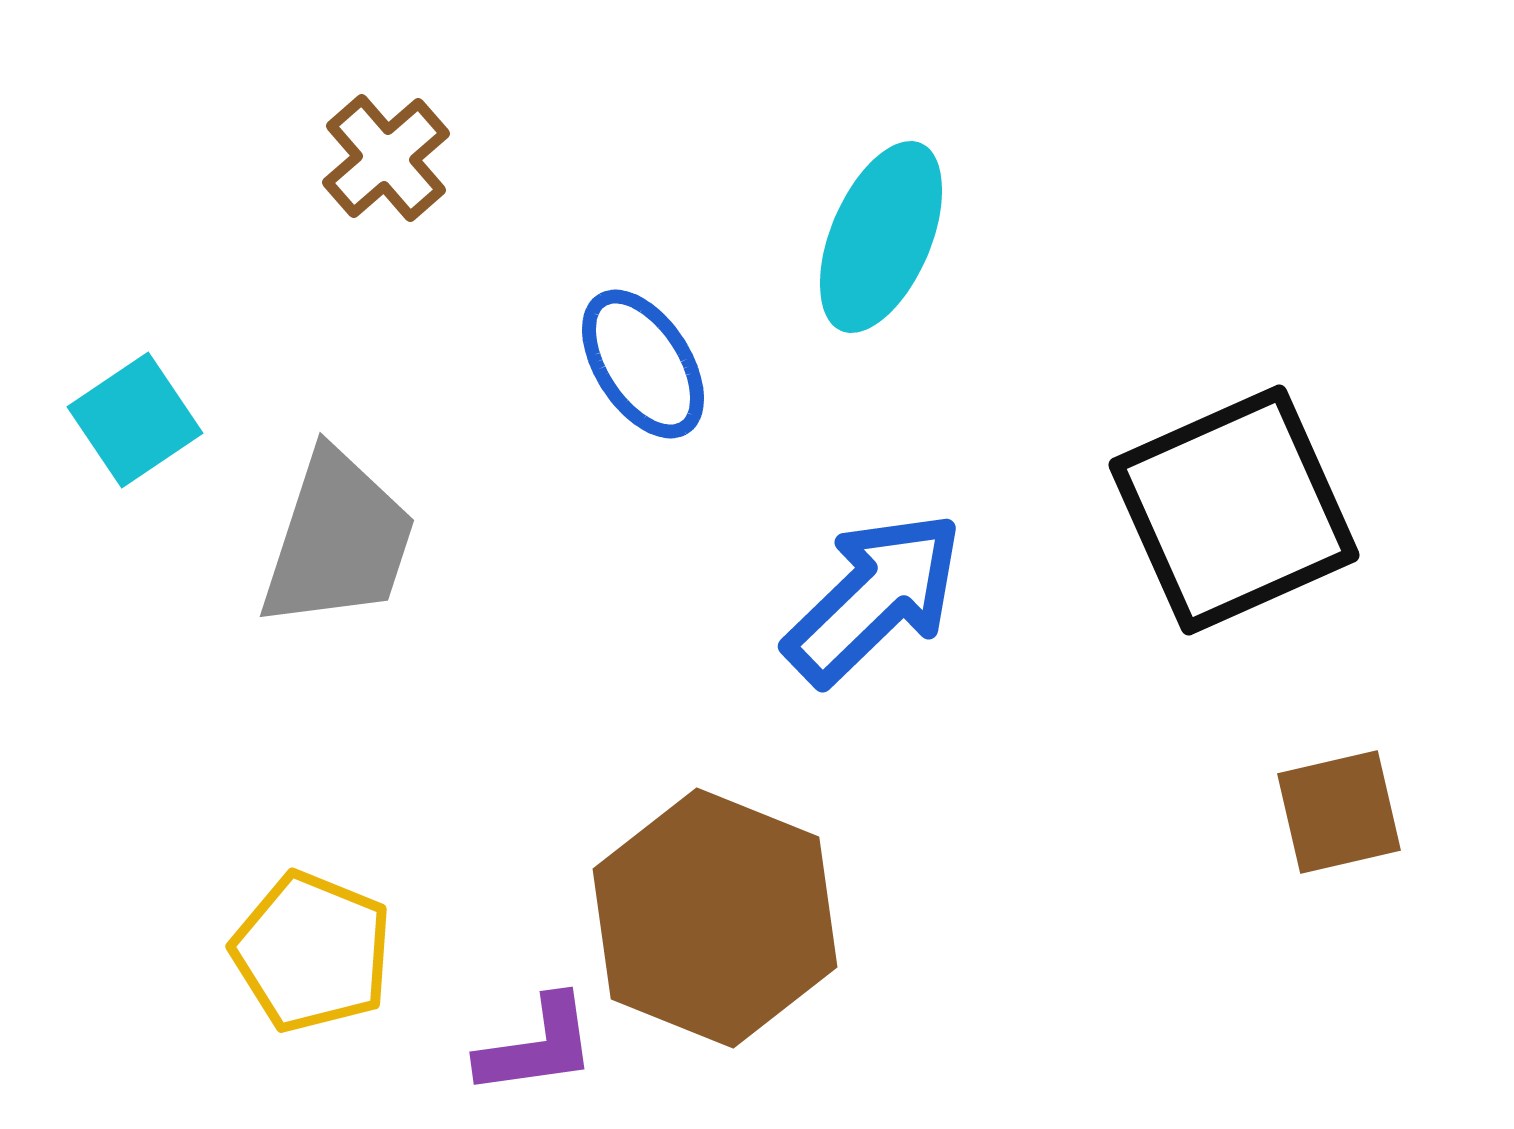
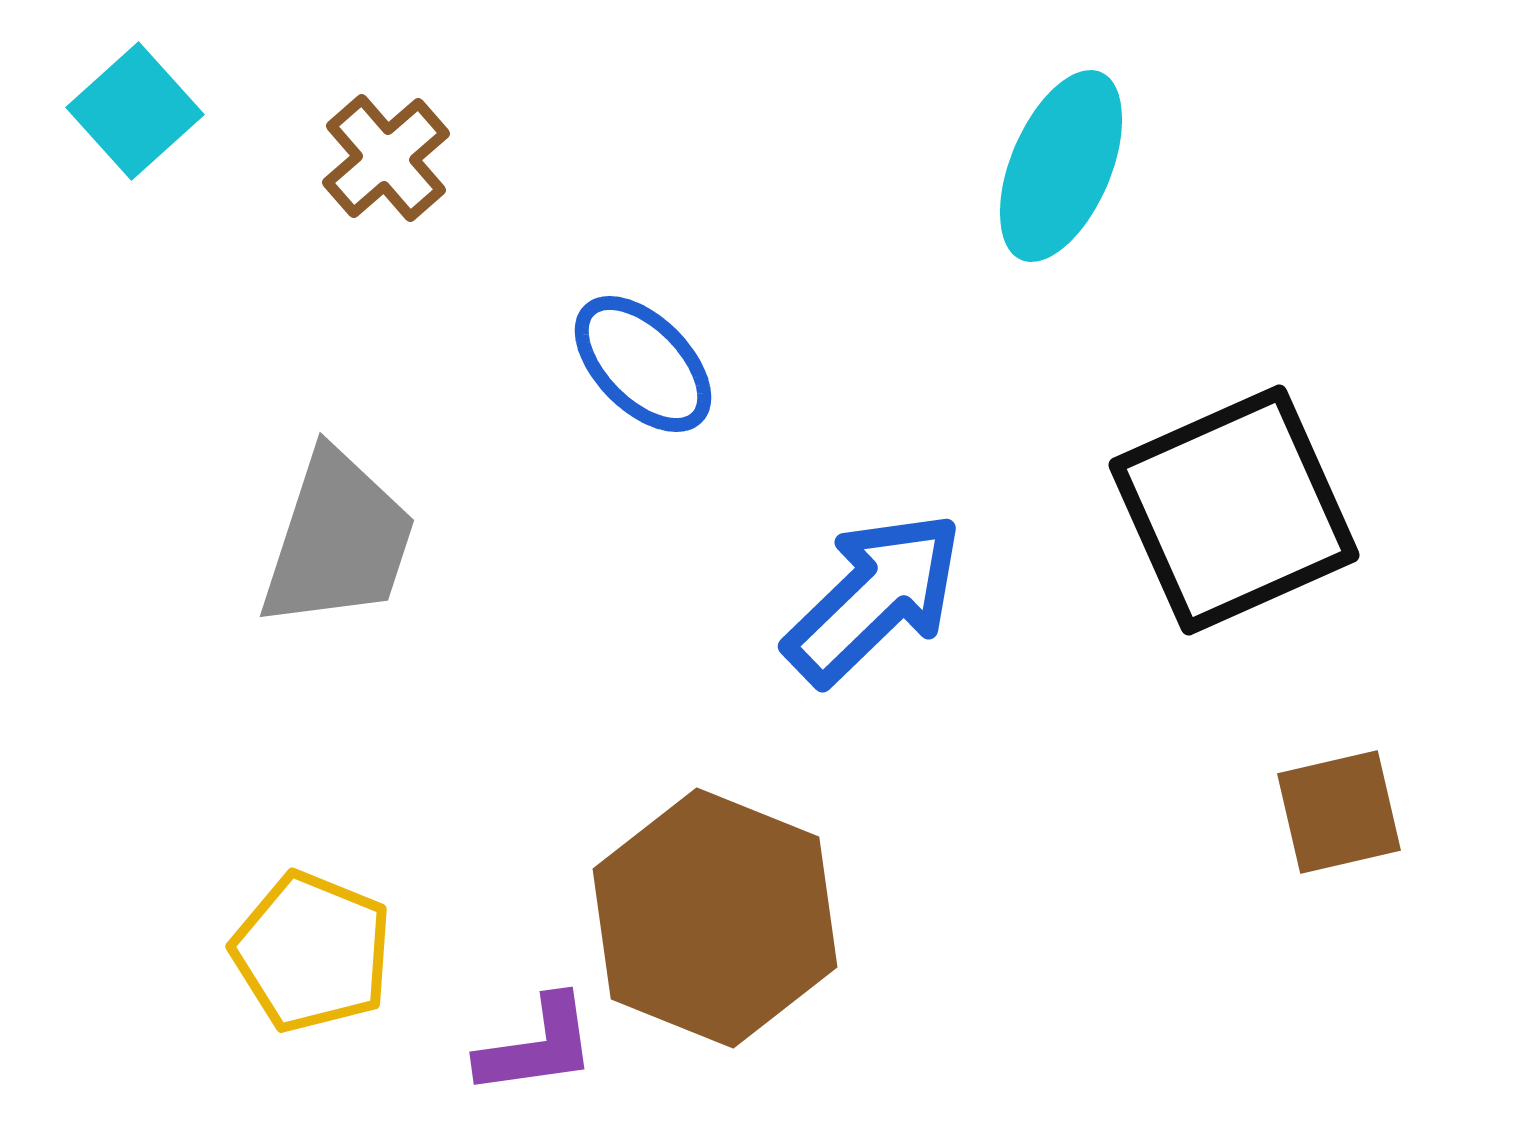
cyan ellipse: moved 180 px right, 71 px up
blue ellipse: rotated 12 degrees counterclockwise
cyan square: moved 309 px up; rotated 8 degrees counterclockwise
